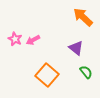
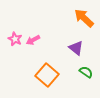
orange arrow: moved 1 px right, 1 px down
green semicircle: rotated 16 degrees counterclockwise
